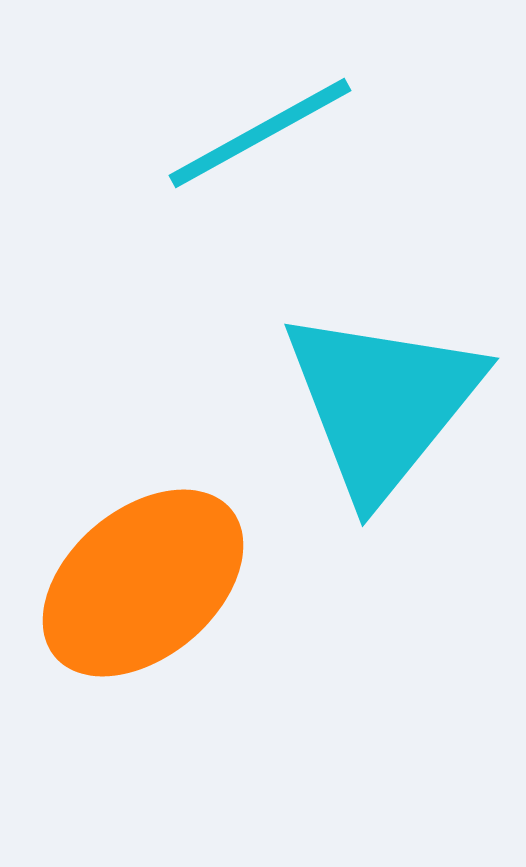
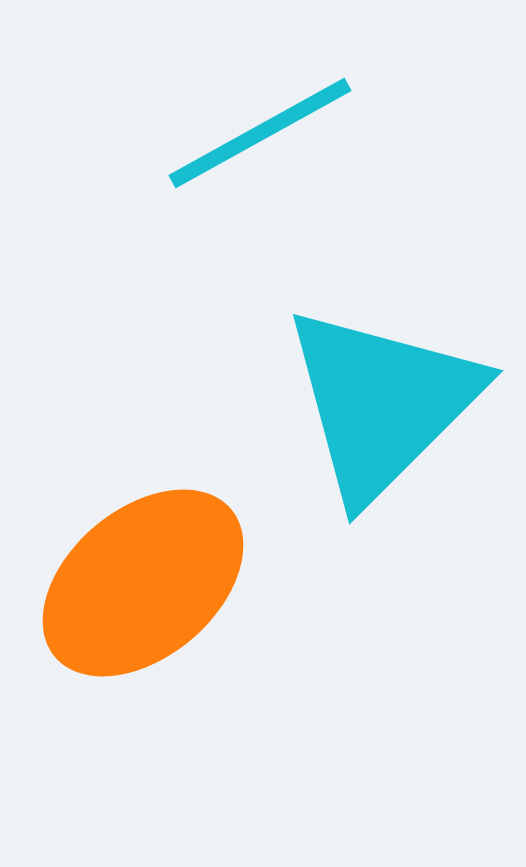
cyan triangle: rotated 6 degrees clockwise
